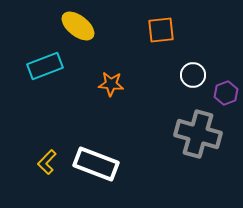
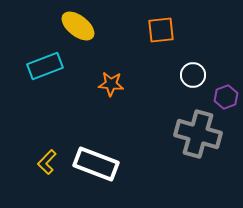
purple hexagon: moved 4 px down
